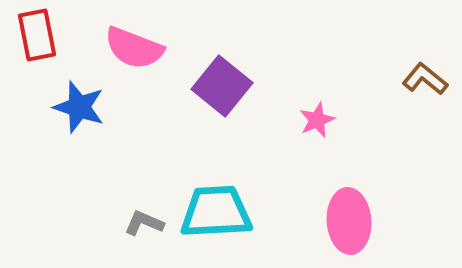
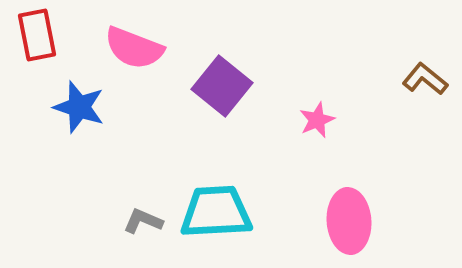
gray L-shape: moved 1 px left, 2 px up
